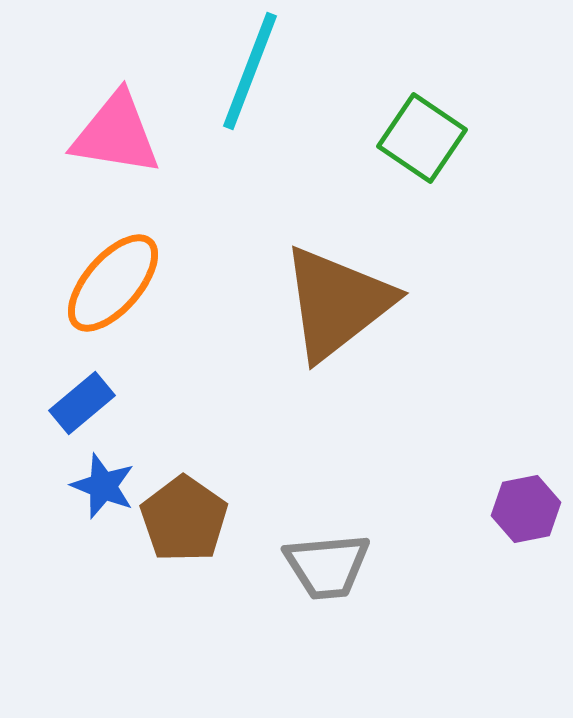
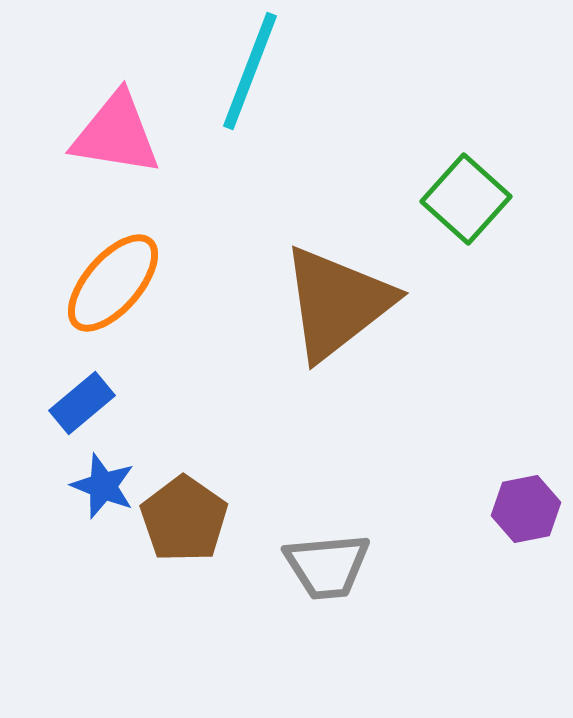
green square: moved 44 px right, 61 px down; rotated 8 degrees clockwise
